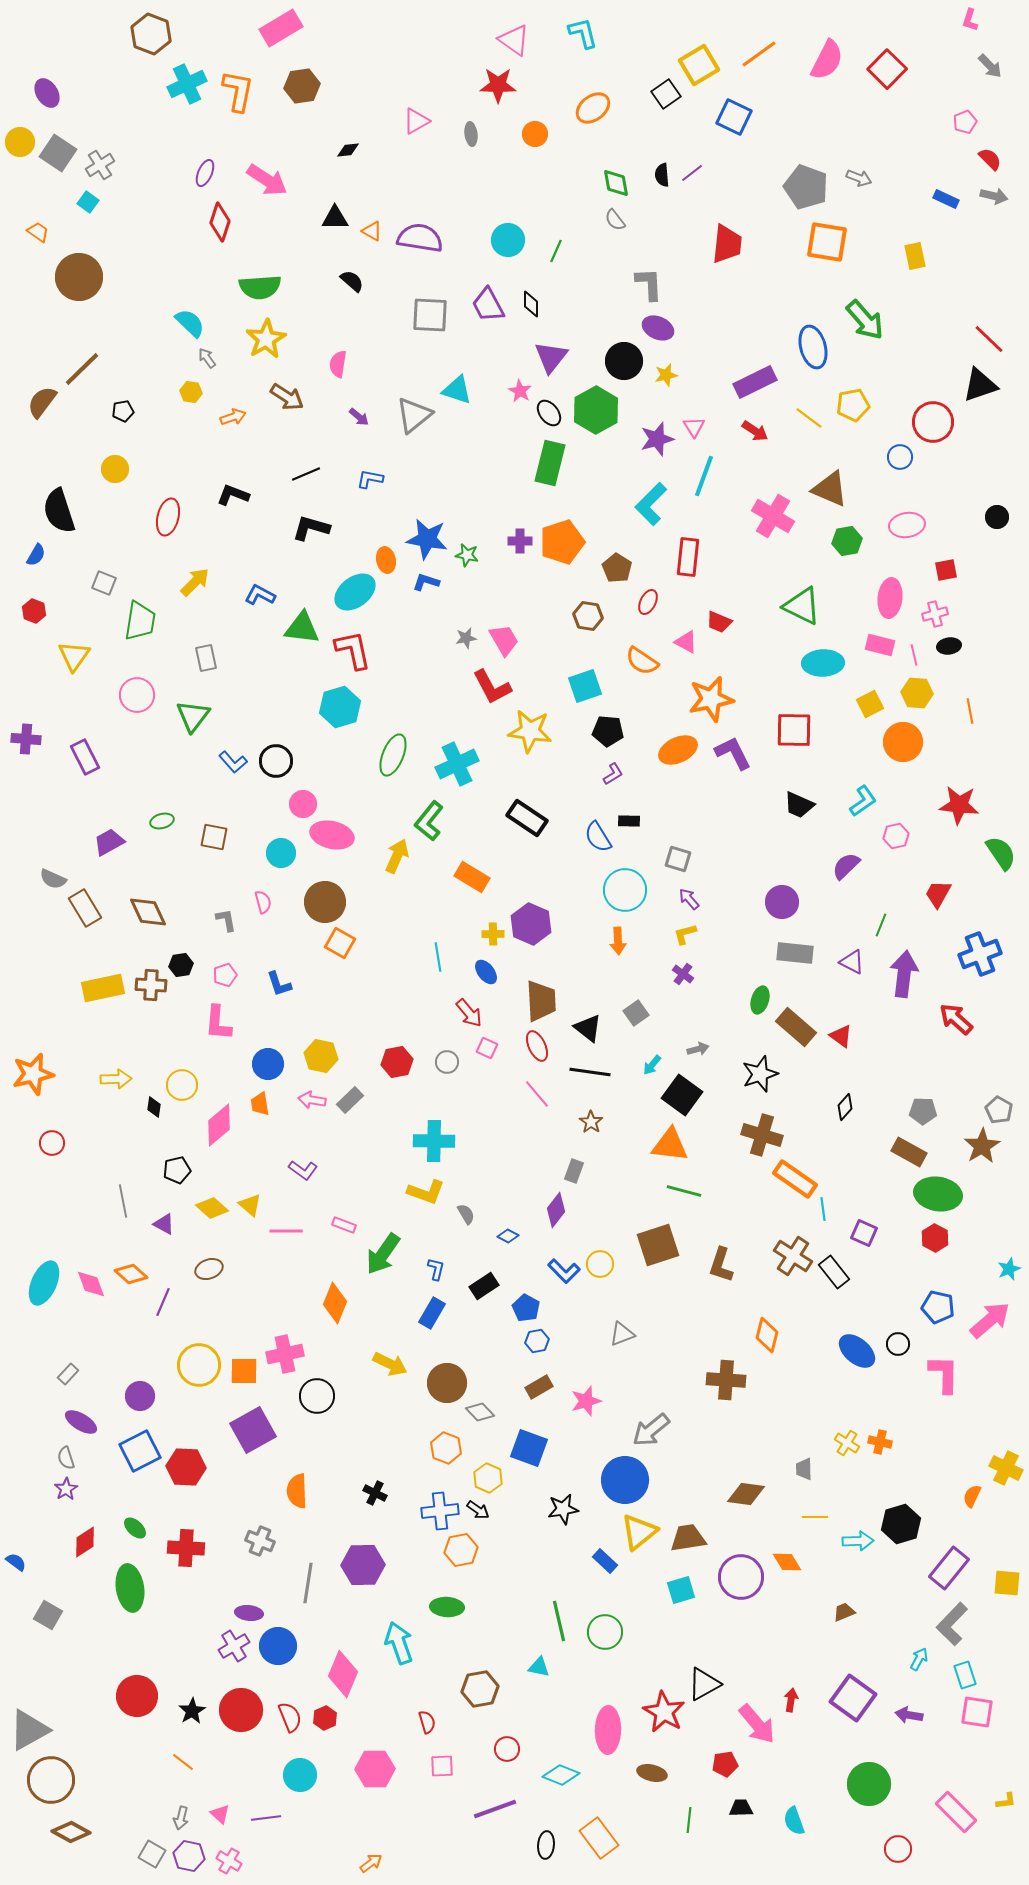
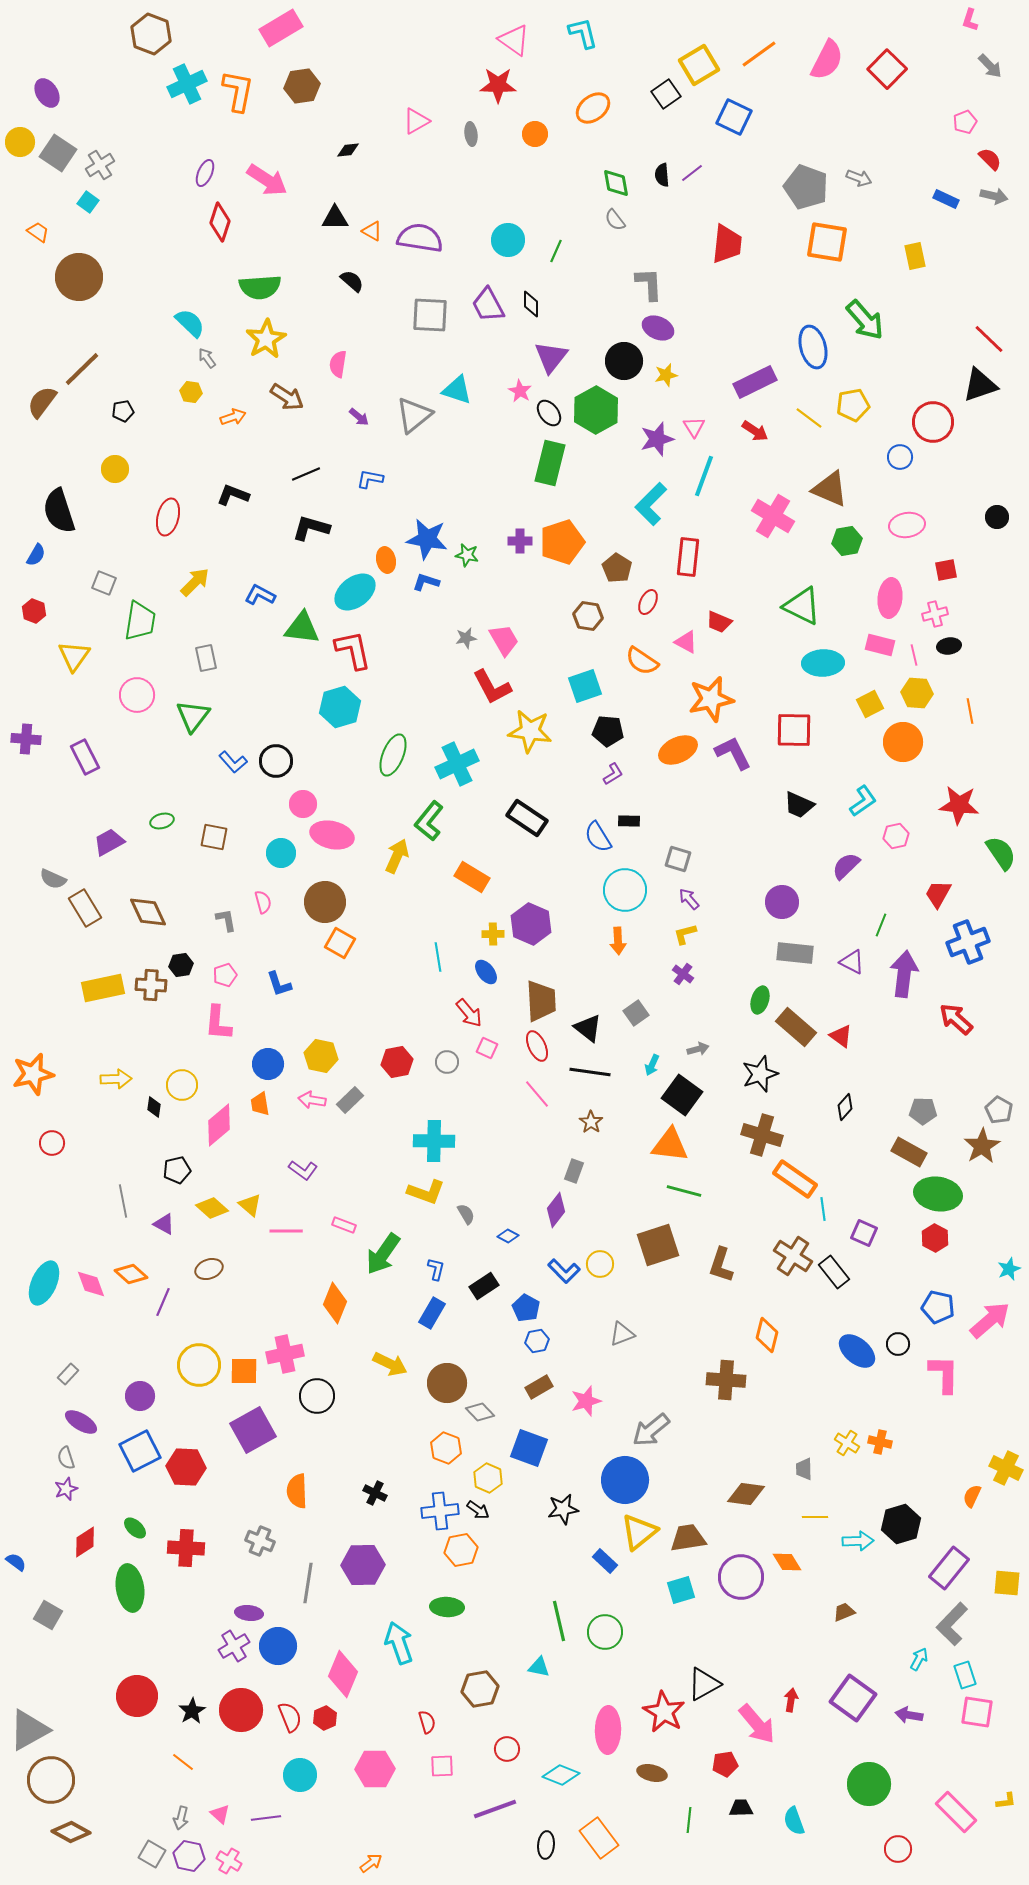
blue cross at (980, 954): moved 12 px left, 12 px up
cyan arrow at (652, 1065): rotated 15 degrees counterclockwise
purple star at (66, 1489): rotated 10 degrees clockwise
